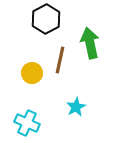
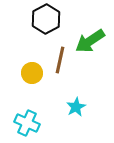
green arrow: moved 2 px up; rotated 112 degrees counterclockwise
